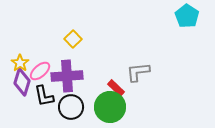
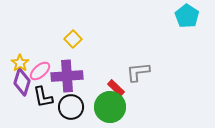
black L-shape: moved 1 px left, 1 px down
